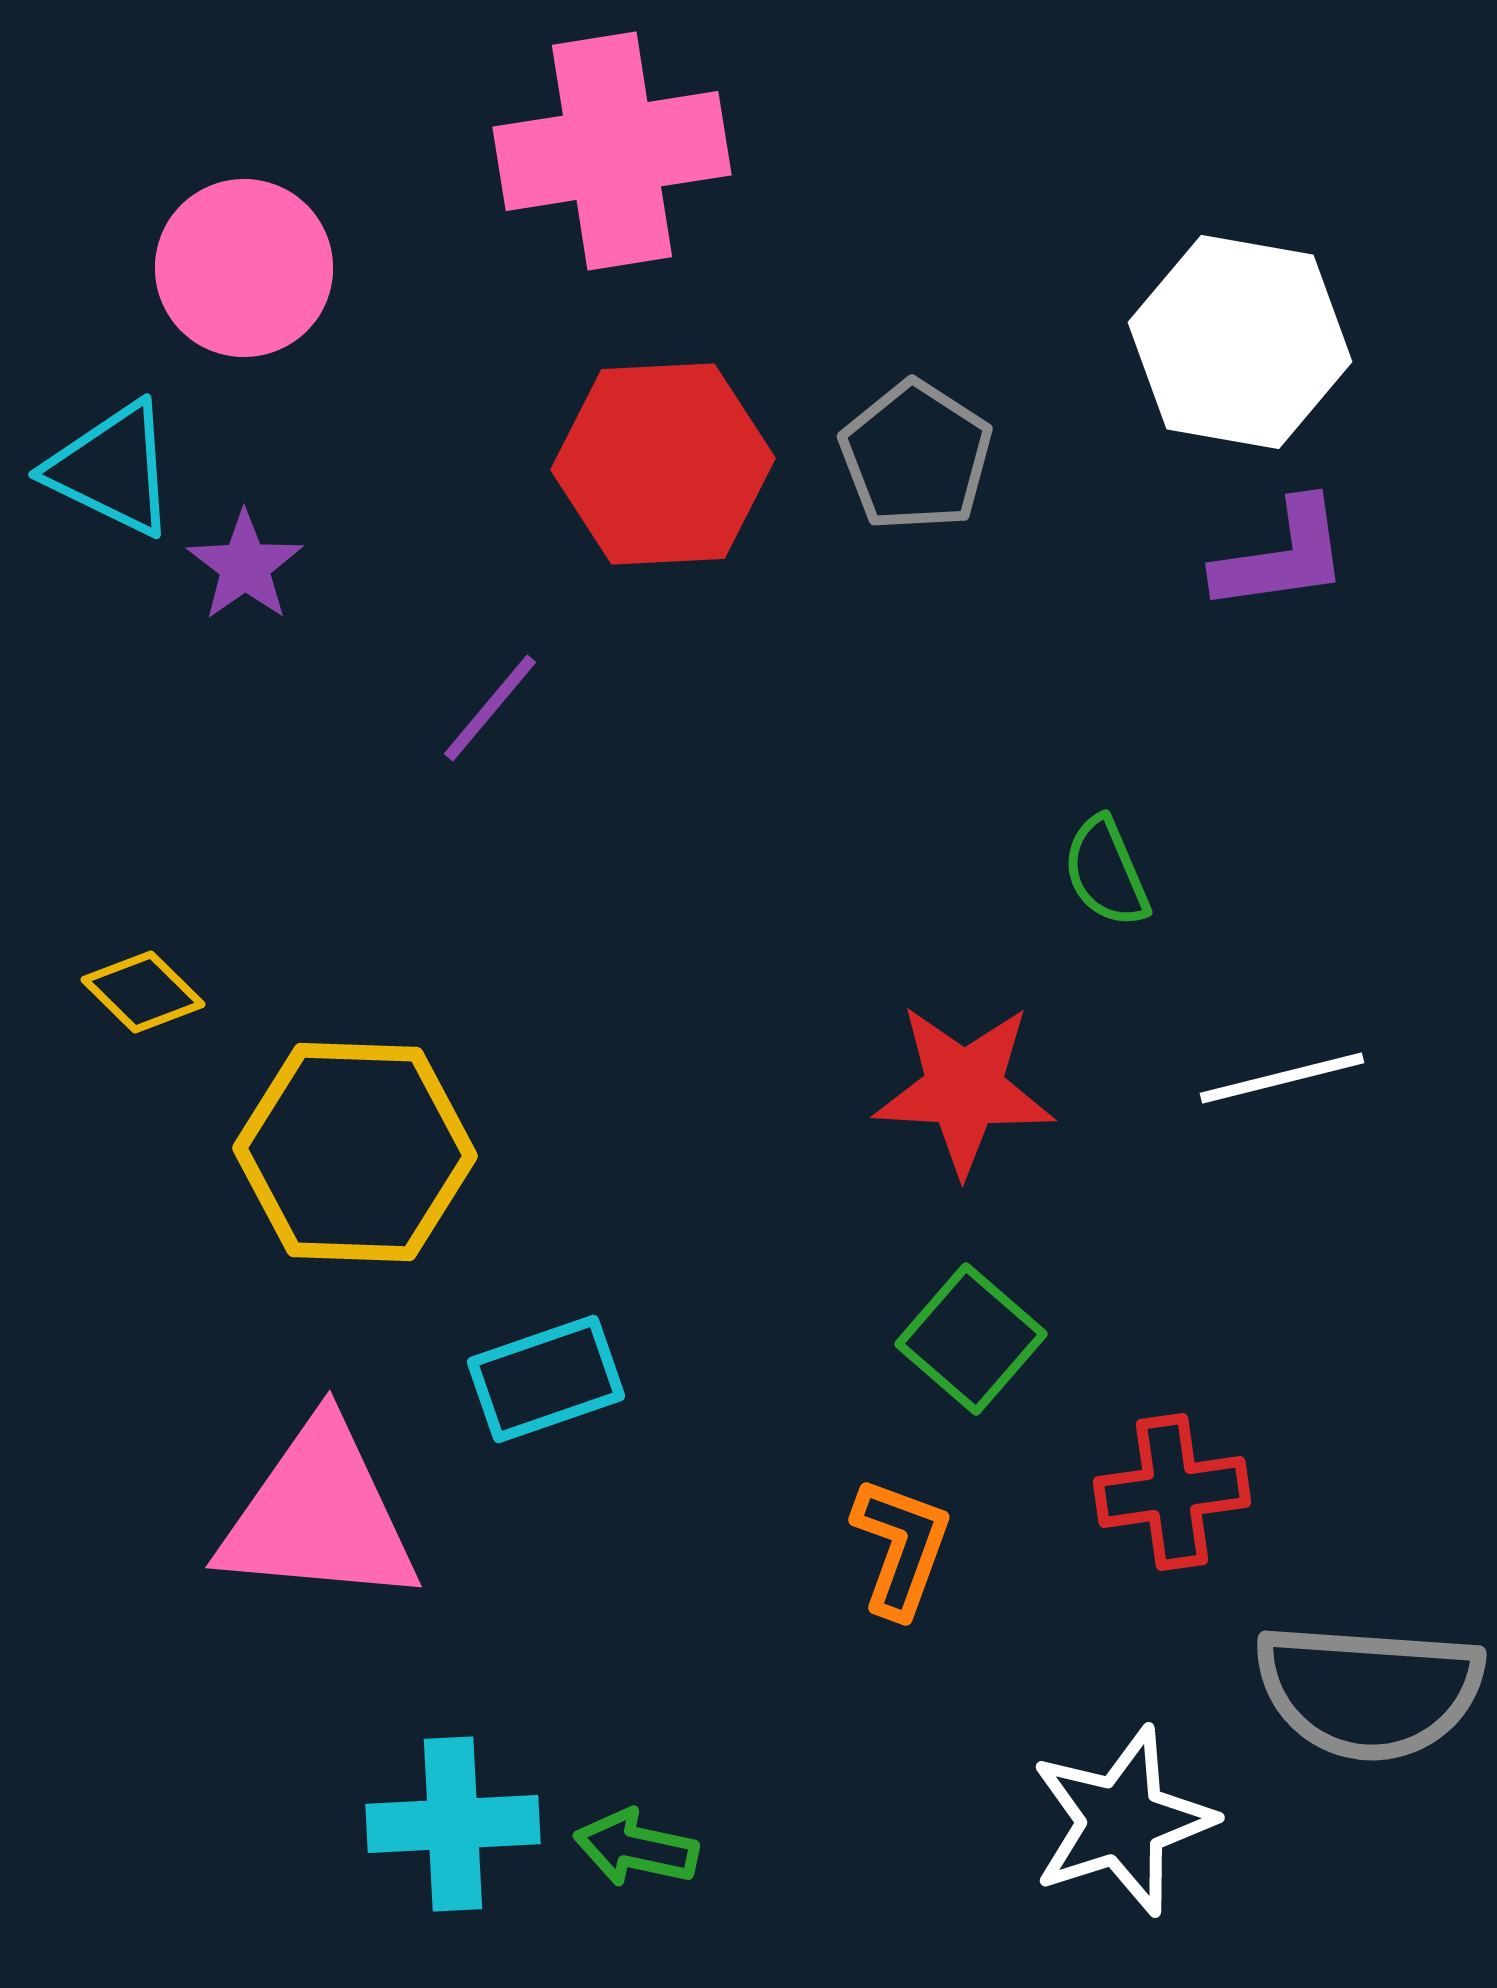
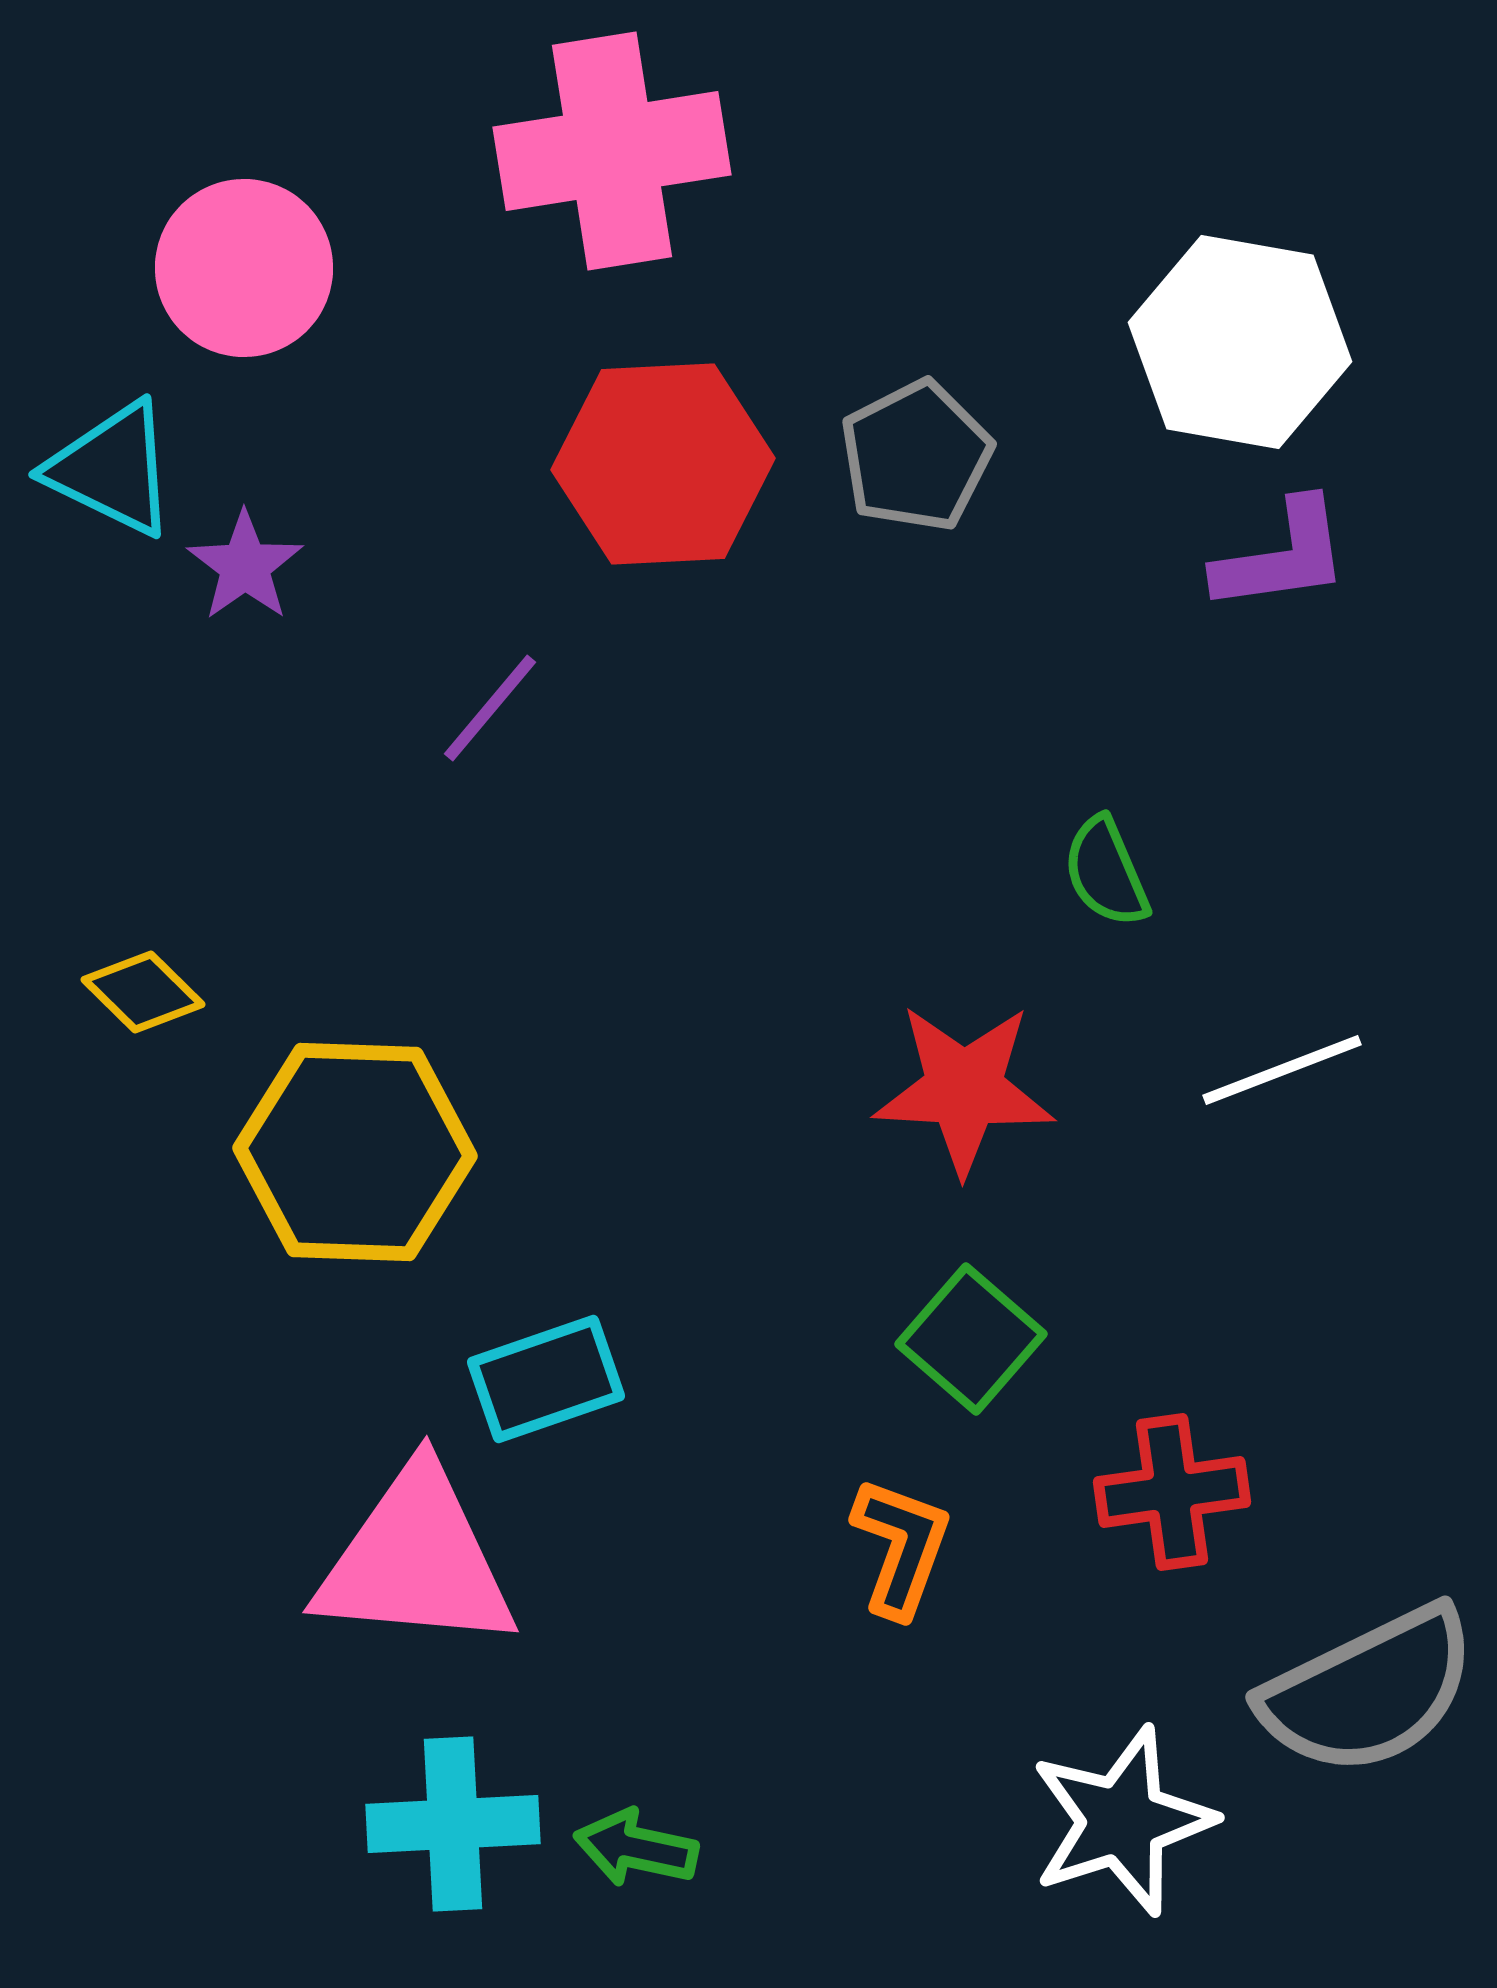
gray pentagon: rotated 12 degrees clockwise
white line: moved 8 px up; rotated 7 degrees counterclockwise
pink triangle: moved 97 px right, 45 px down
gray semicircle: rotated 30 degrees counterclockwise
